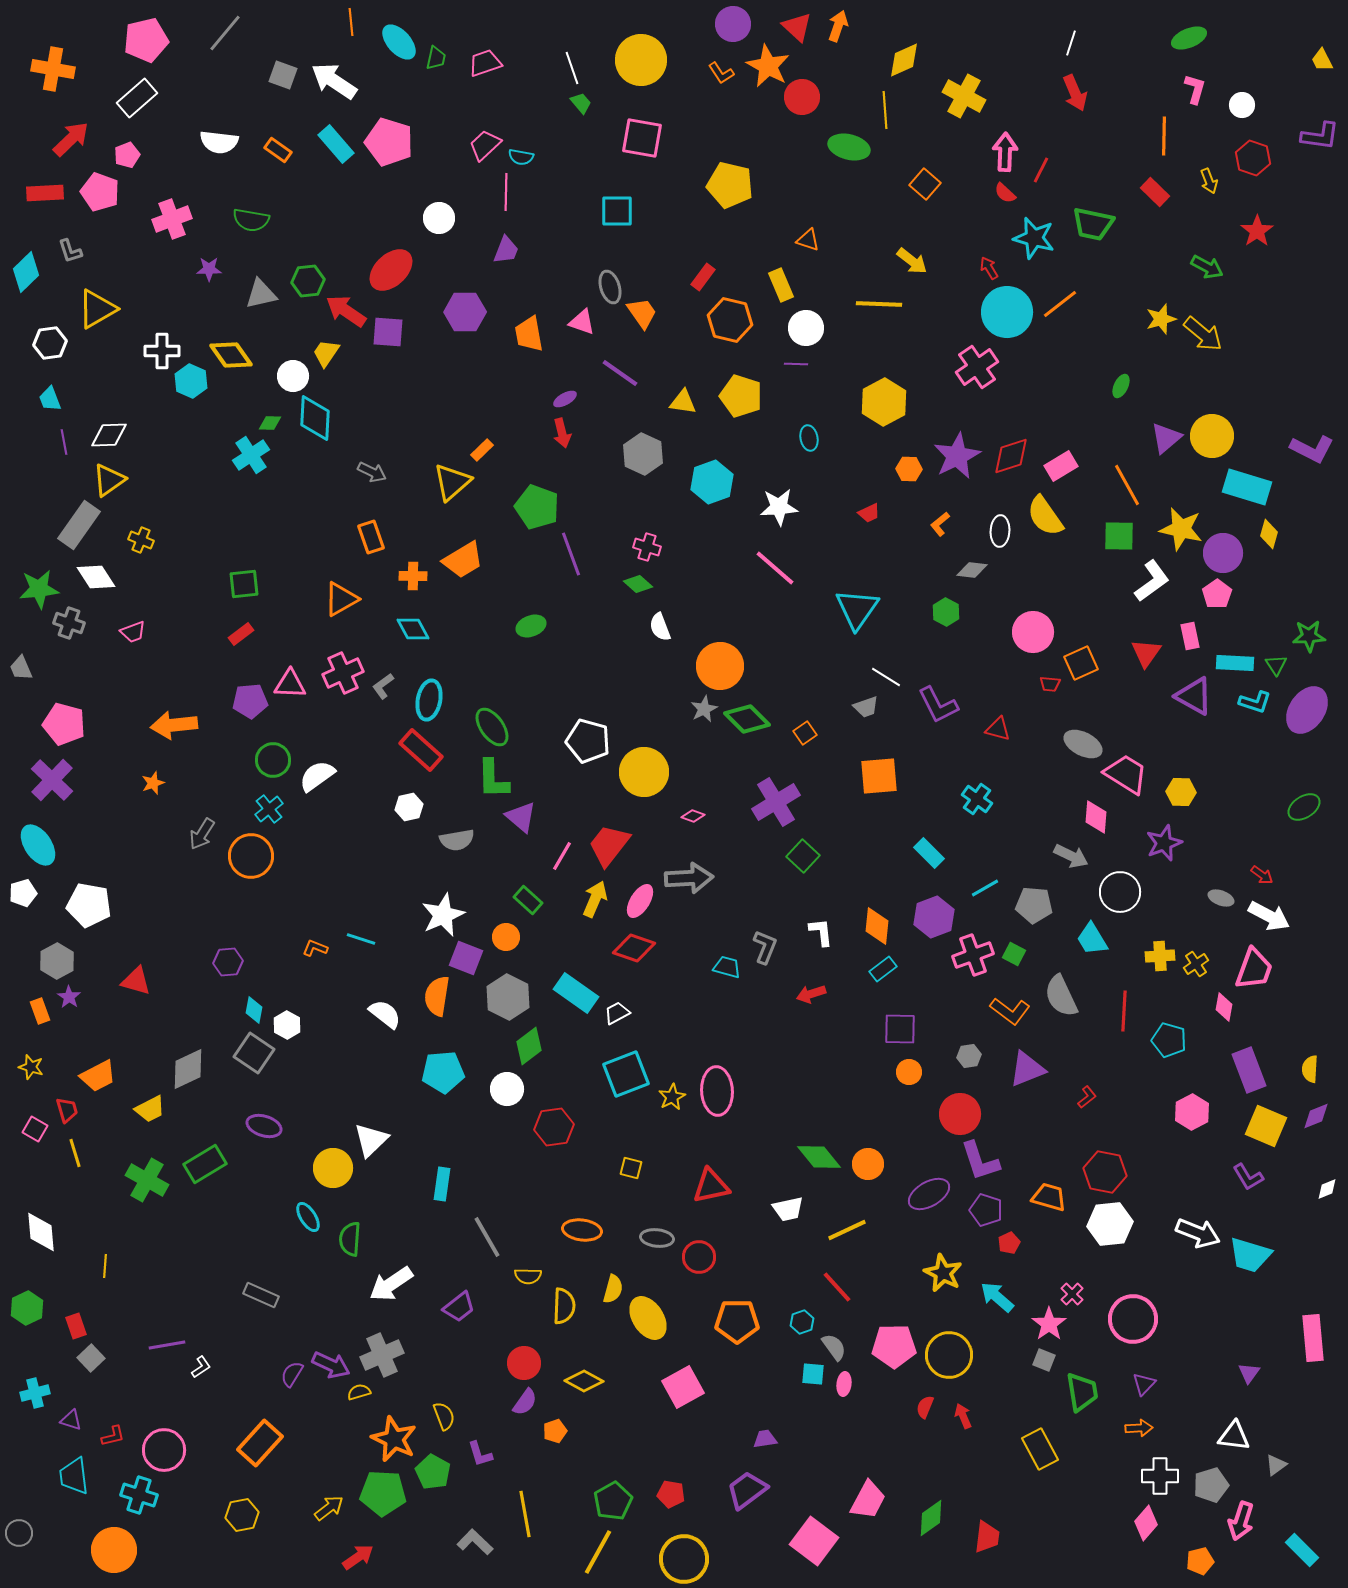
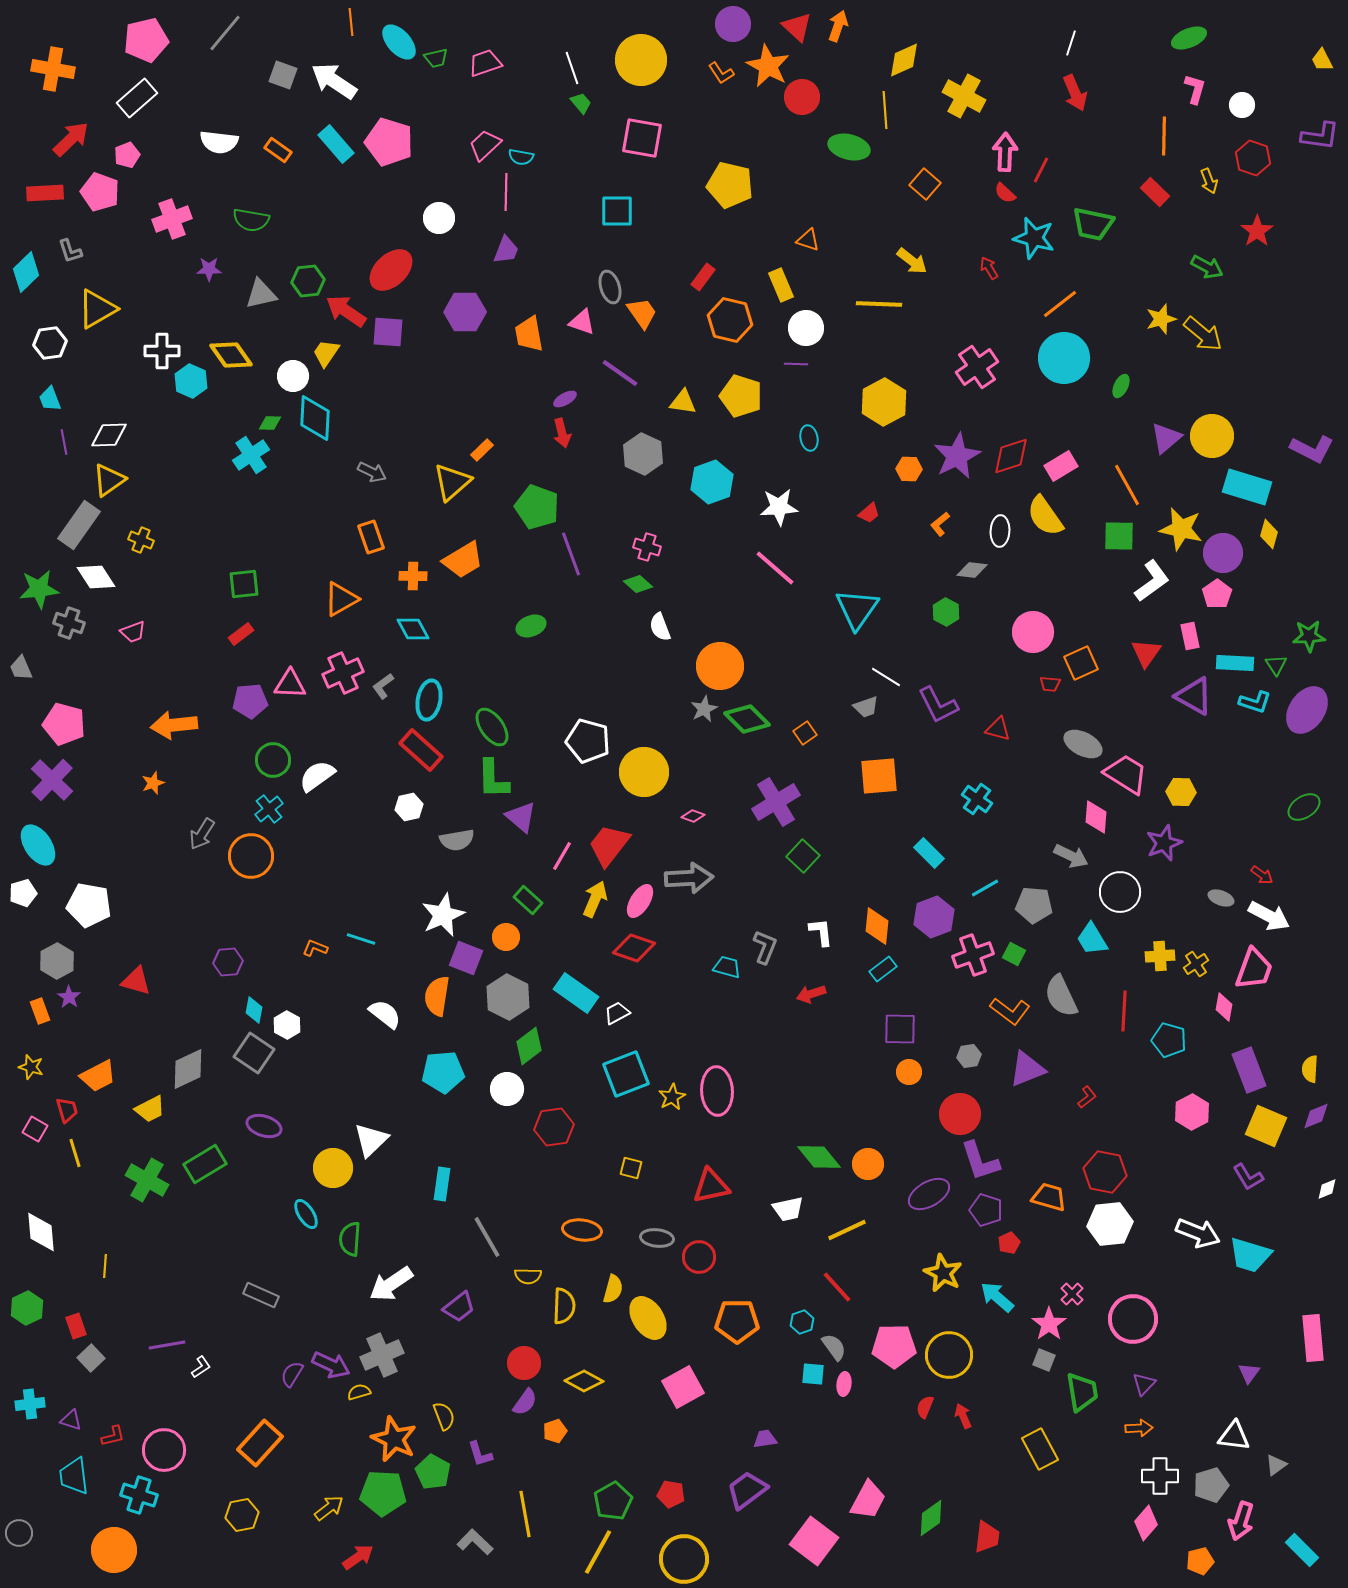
green trapezoid at (436, 58): rotated 65 degrees clockwise
cyan circle at (1007, 312): moved 57 px right, 46 px down
red trapezoid at (869, 513): rotated 15 degrees counterclockwise
cyan ellipse at (308, 1217): moved 2 px left, 3 px up
cyan cross at (35, 1393): moved 5 px left, 11 px down; rotated 8 degrees clockwise
